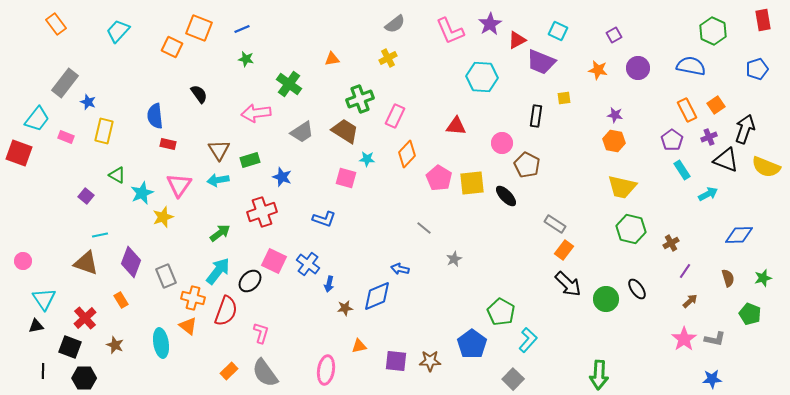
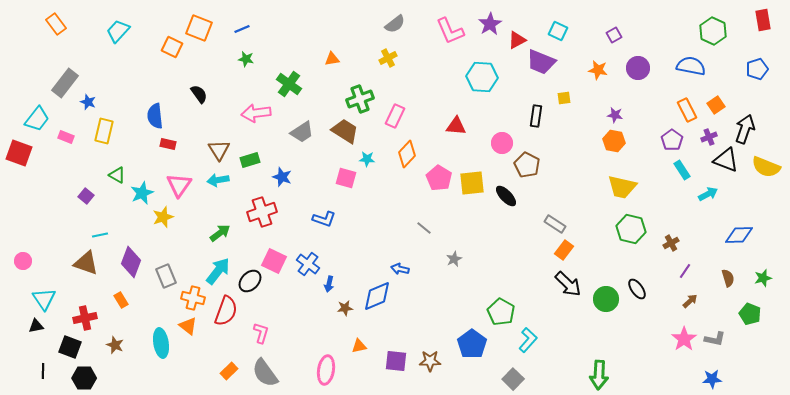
red cross at (85, 318): rotated 30 degrees clockwise
